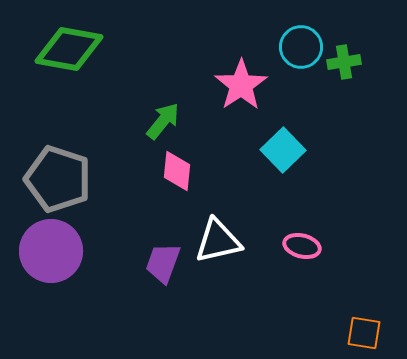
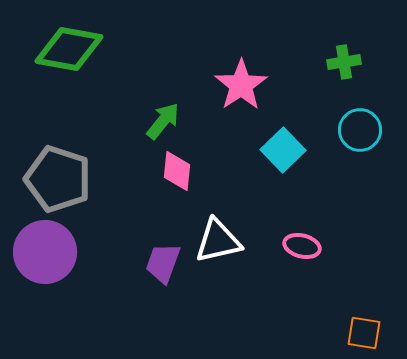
cyan circle: moved 59 px right, 83 px down
purple circle: moved 6 px left, 1 px down
